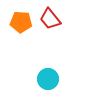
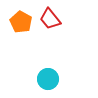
orange pentagon: rotated 25 degrees clockwise
